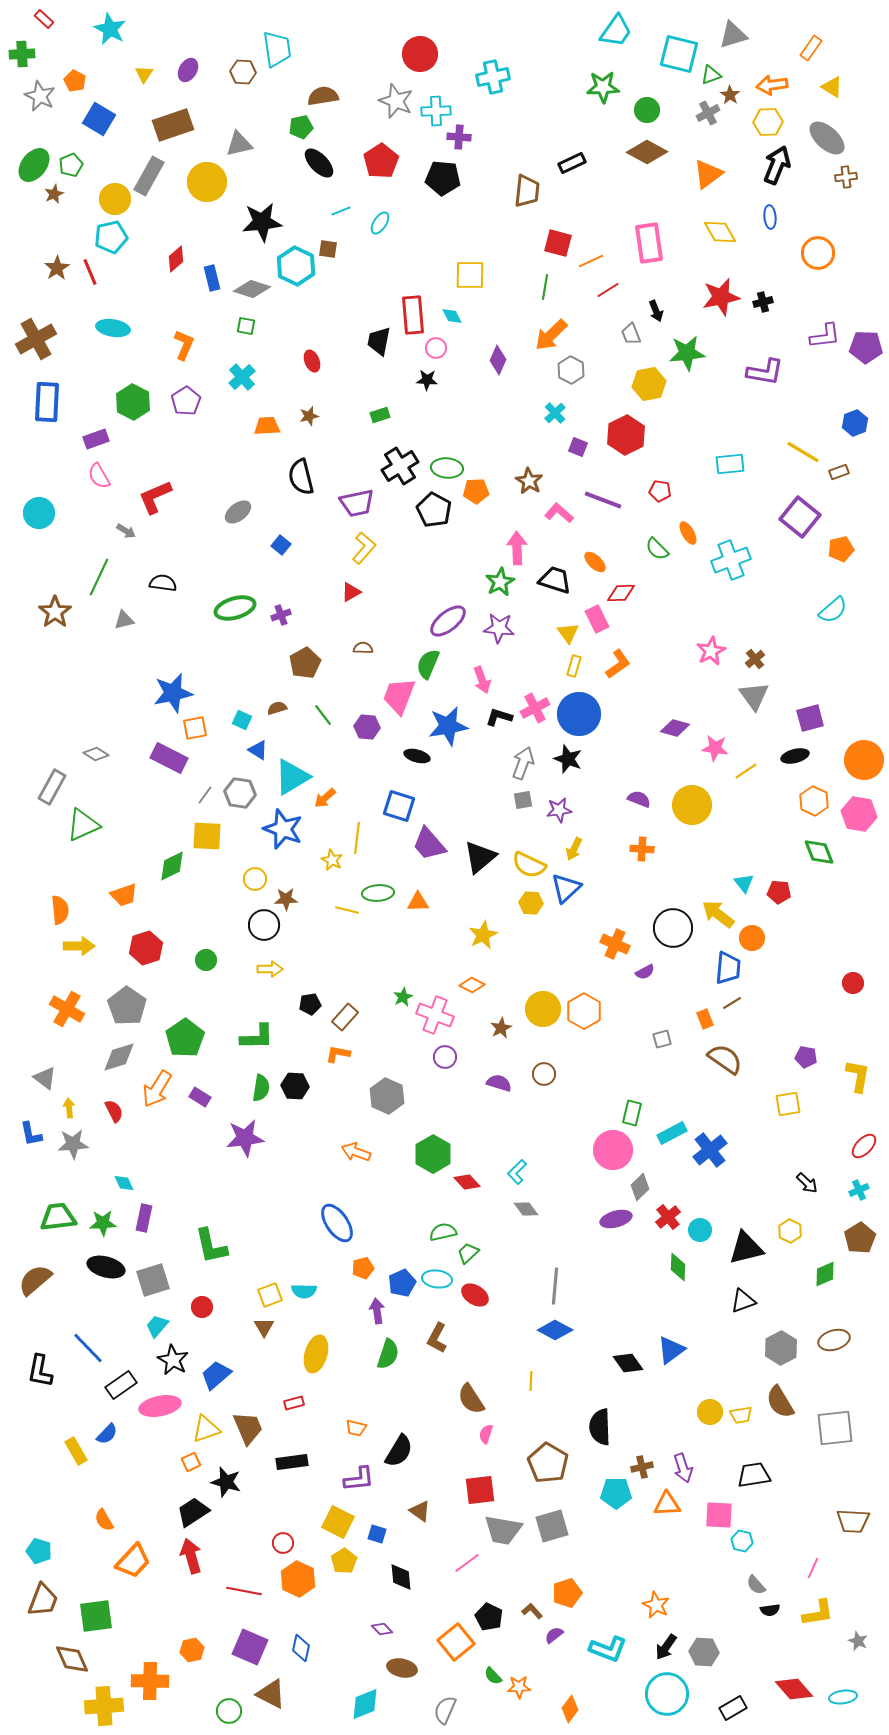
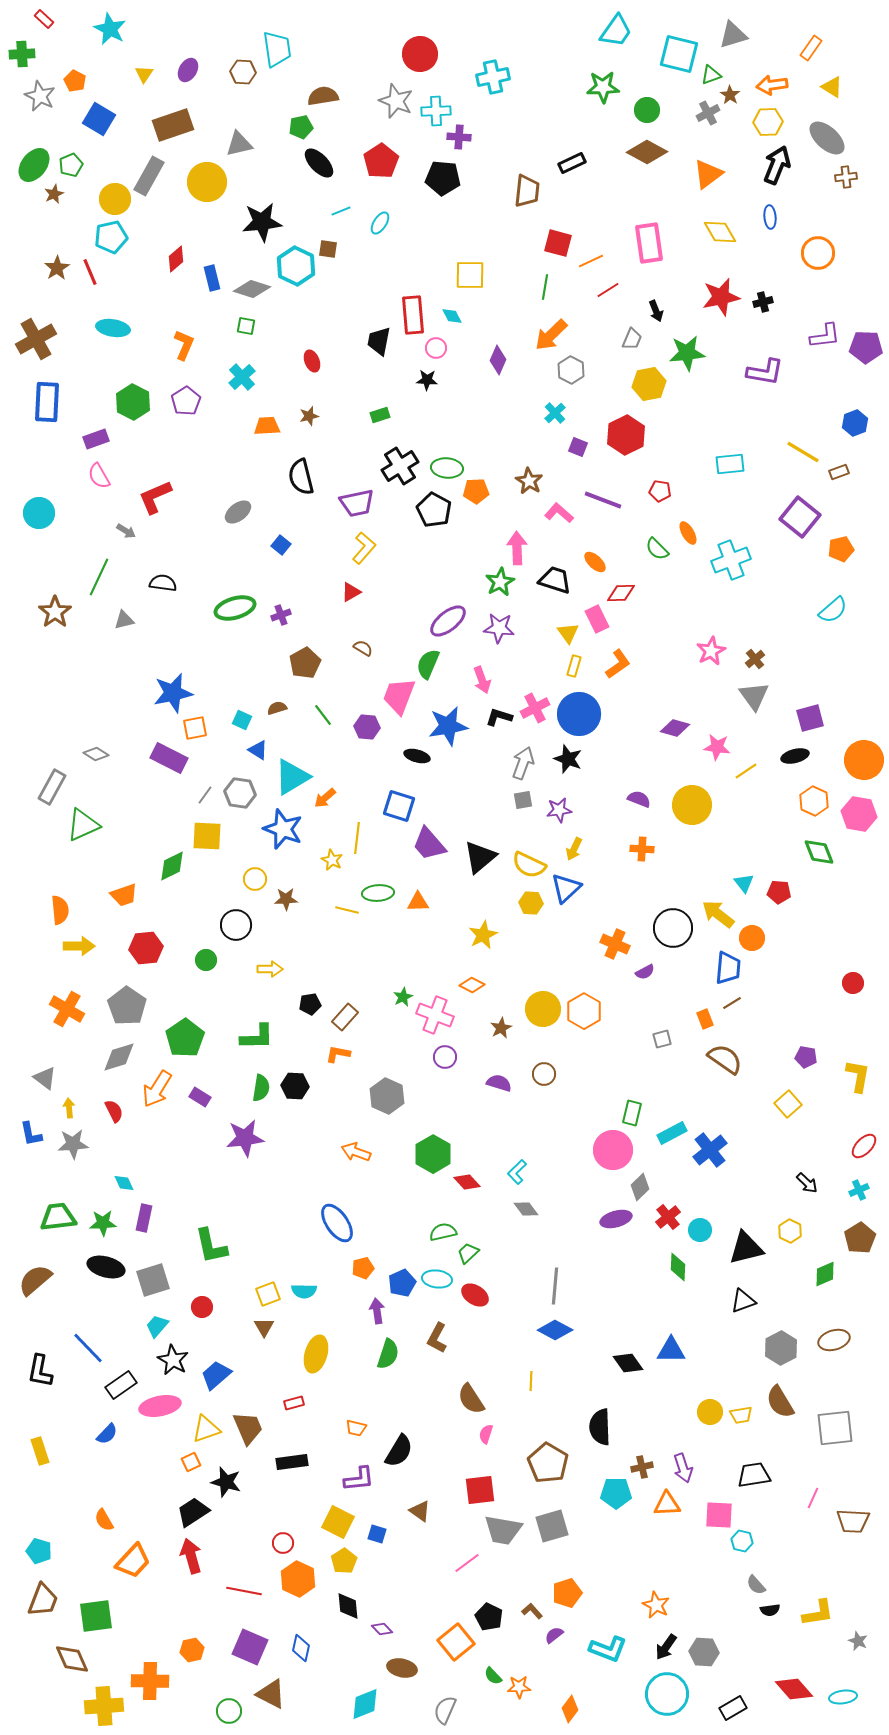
gray trapezoid at (631, 334): moved 1 px right, 5 px down; rotated 135 degrees counterclockwise
brown semicircle at (363, 648): rotated 30 degrees clockwise
pink star at (715, 748): moved 2 px right, 1 px up
black circle at (264, 925): moved 28 px left
red hexagon at (146, 948): rotated 12 degrees clockwise
yellow square at (788, 1104): rotated 32 degrees counterclockwise
yellow square at (270, 1295): moved 2 px left, 1 px up
blue triangle at (671, 1350): rotated 36 degrees clockwise
yellow rectangle at (76, 1451): moved 36 px left; rotated 12 degrees clockwise
pink line at (813, 1568): moved 70 px up
black diamond at (401, 1577): moved 53 px left, 29 px down
